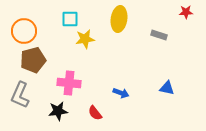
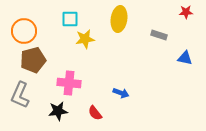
blue triangle: moved 18 px right, 30 px up
